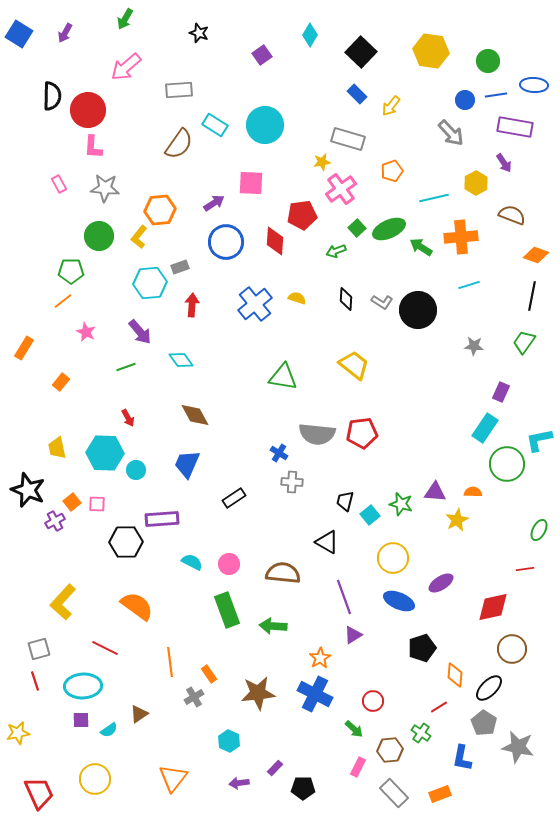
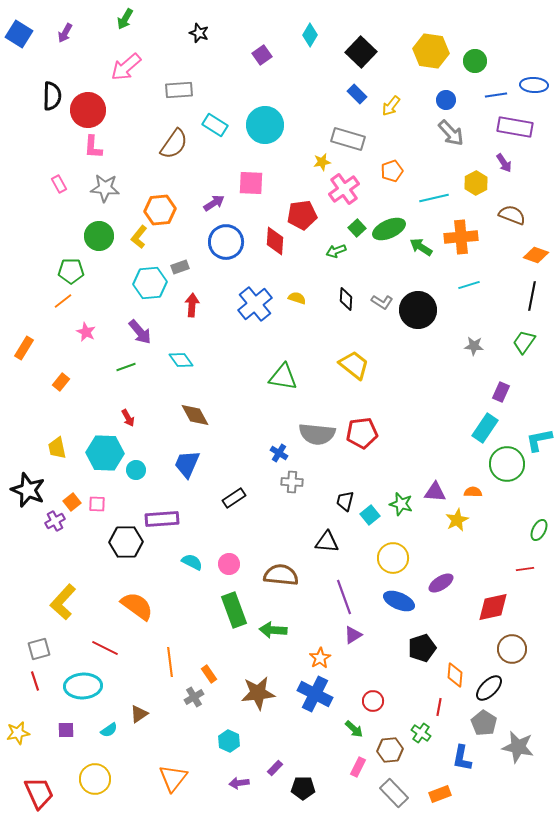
green circle at (488, 61): moved 13 px left
blue circle at (465, 100): moved 19 px left
brown semicircle at (179, 144): moved 5 px left
pink cross at (341, 189): moved 3 px right
black triangle at (327, 542): rotated 25 degrees counterclockwise
brown semicircle at (283, 573): moved 2 px left, 2 px down
green rectangle at (227, 610): moved 7 px right
green arrow at (273, 626): moved 4 px down
red line at (439, 707): rotated 48 degrees counterclockwise
purple square at (81, 720): moved 15 px left, 10 px down
